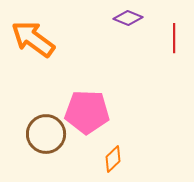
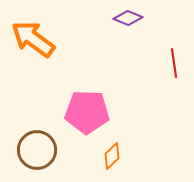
red line: moved 25 px down; rotated 8 degrees counterclockwise
brown circle: moved 9 px left, 16 px down
orange diamond: moved 1 px left, 3 px up
